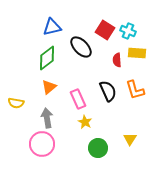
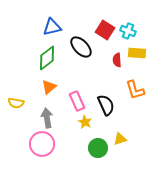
black semicircle: moved 2 px left, 14 px down
pink rectangle: moved 1 px left, 2 px down
yellow triangle: moved 10 px left; rotated 40 degrees clockwise
